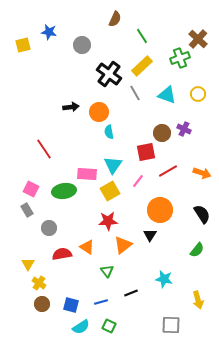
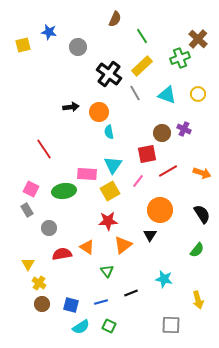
gray circle at (82, 45): moved 4 px left, 2 px down
red square at (146, 152): moved 1 px right, 2 px down
